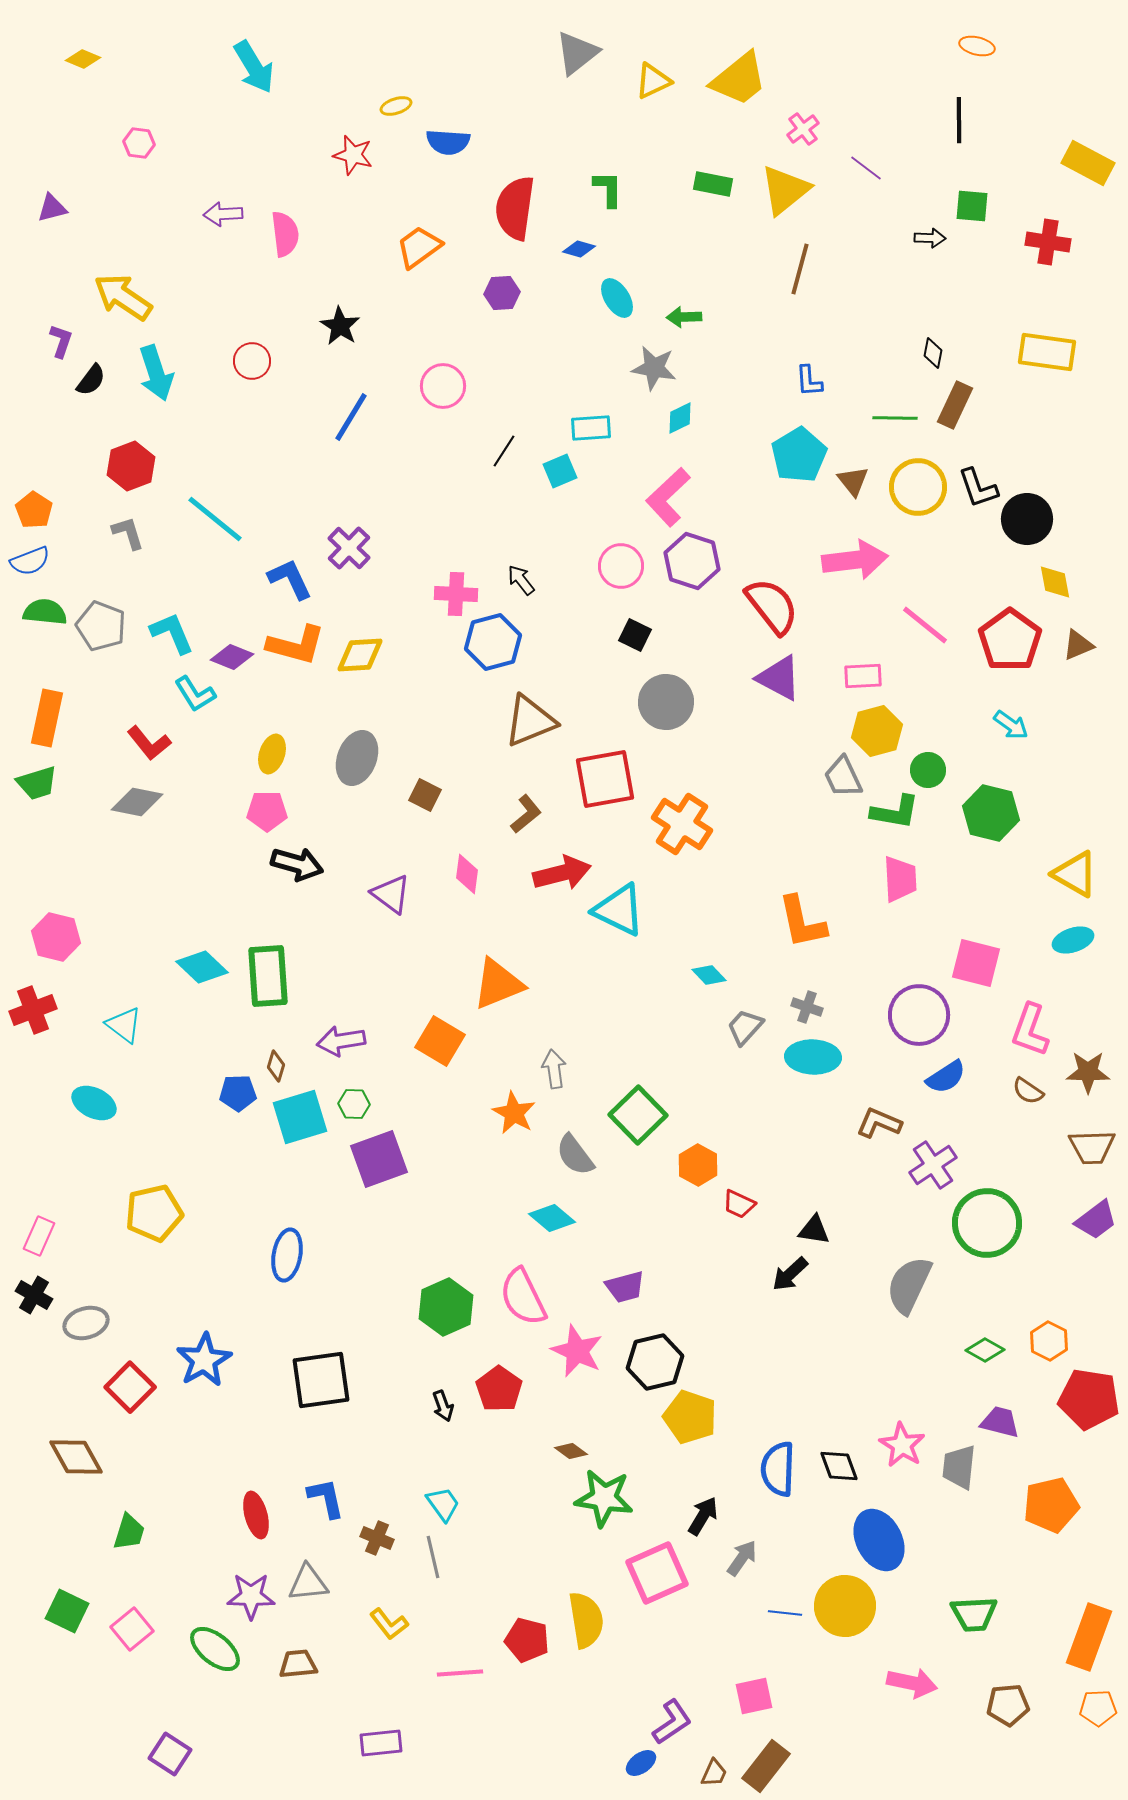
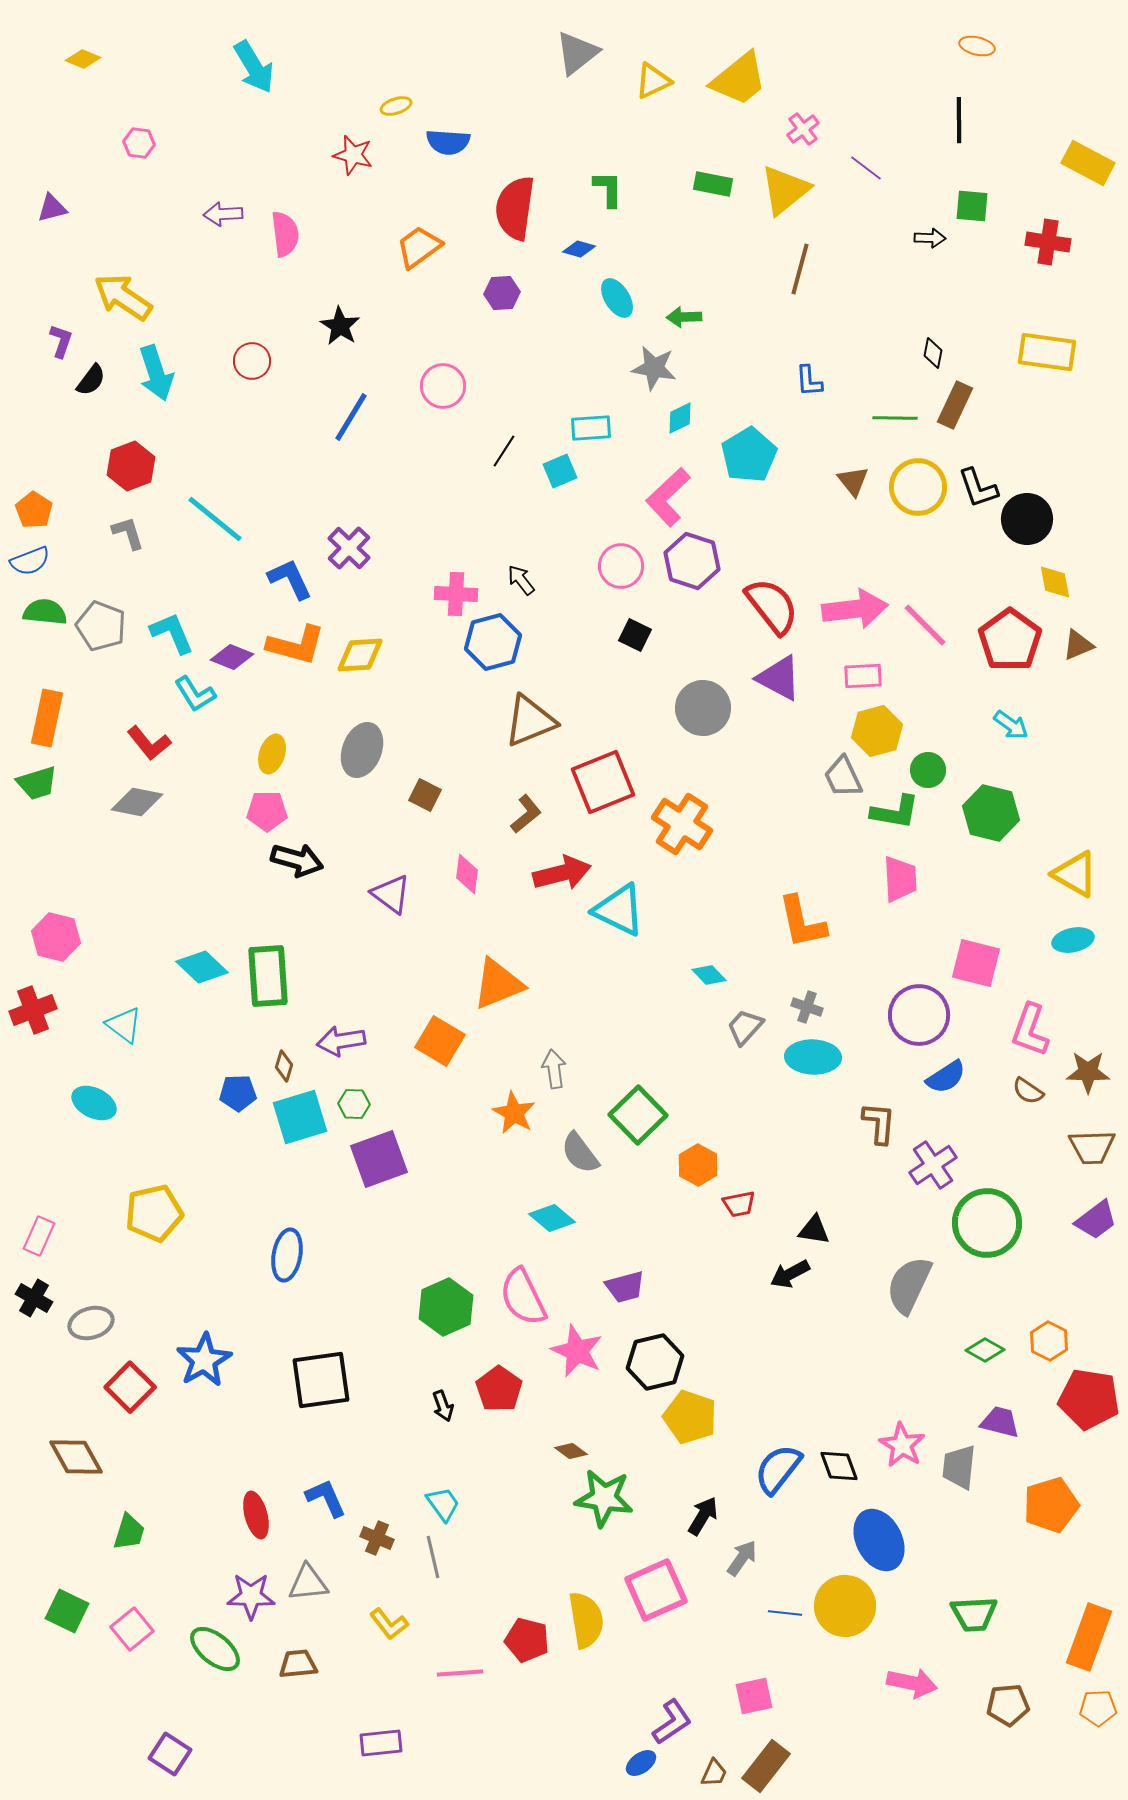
cyan pentagon at (799, 455): moved 50 px left
pink arrow at (855, 560): moved 49 px down
pink line at (925, 625): rotated 6 degrees clockwise
gray circle at (666, 702): moved 37 px right, 6 px down
gray ellipse at (357, 758): moved 5 px right, 8 px up
red square at (605, 779): moved 2 px left, 3 px down; rotated 12 degrees counterclockwise
black arrow at (297, 864): moved 4 px up
cyan ellipse at (1073, 940): rotated 6 degrees clockwise
brown diamond at (276, 1066): moved 8 px right
brown L-shape at (879, 1123): rotated 72 degrees clockwise
gray semicircle at (575, 1155): moved 5 px right, 2 px up
red trapezoid at (739, 1204): rotated 36 degrees counterclockwise
black arrow at (790, 1274): rotated 15 degrees clockwise
black cross at (34, 1295): moved 3 px down
gray ellipse at (86, 1323): moved 5 px right
blue semicircle at (778, 1469): rotated 36 degrees clockwise
blue L-shape at (326, 1498): rotated 12 degrees counterclockwise
orange pentagon at (1051, 1505): rotated 4 degrees counterclockwise
pink square at (657, 1573): moved 1 px left, 17 px down
